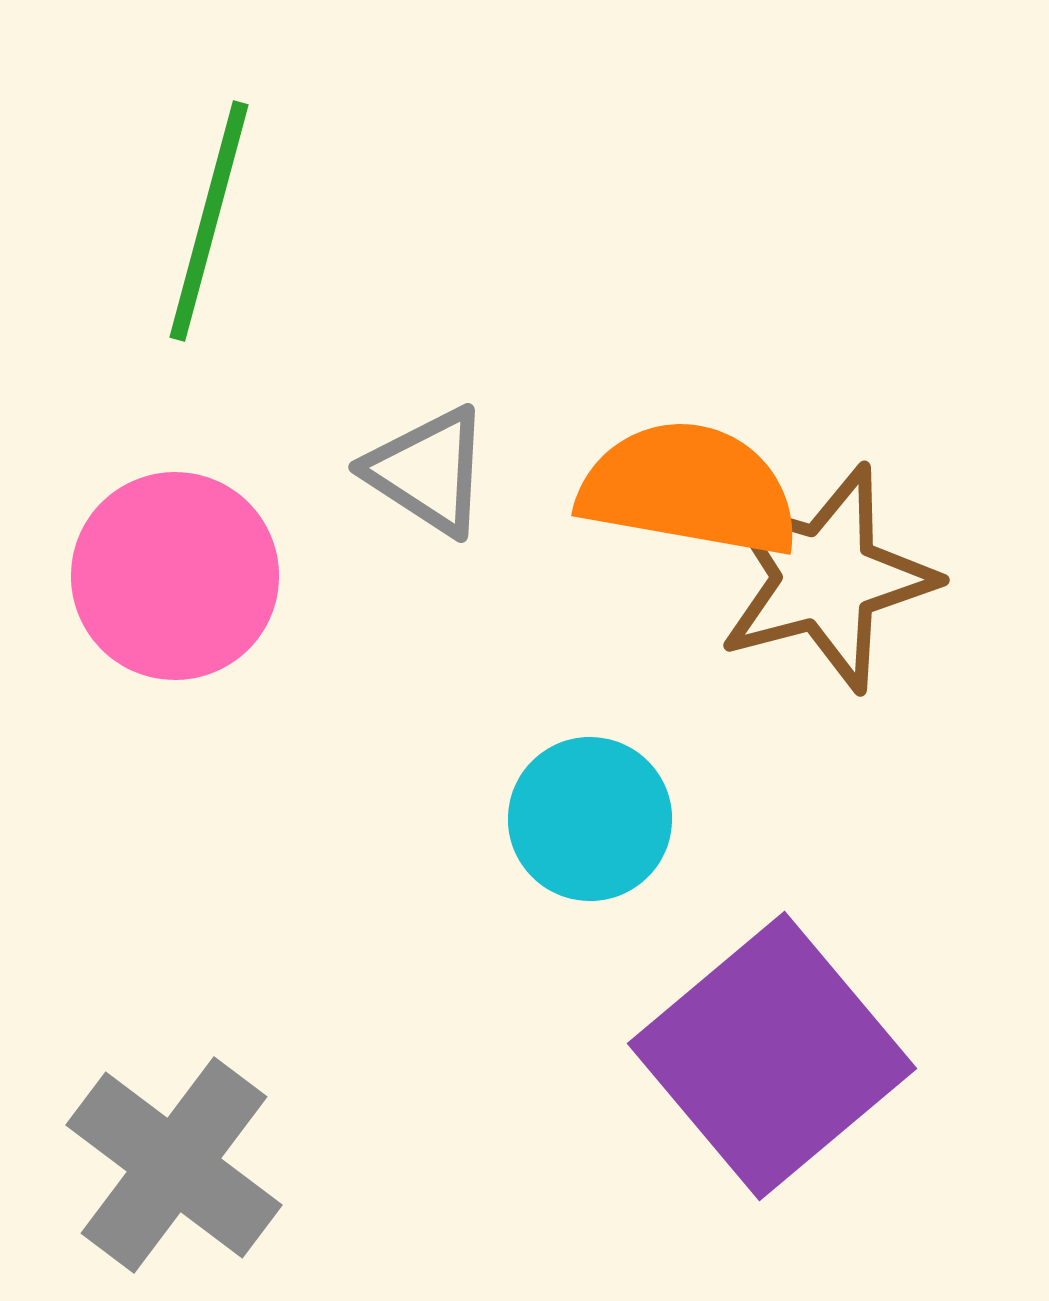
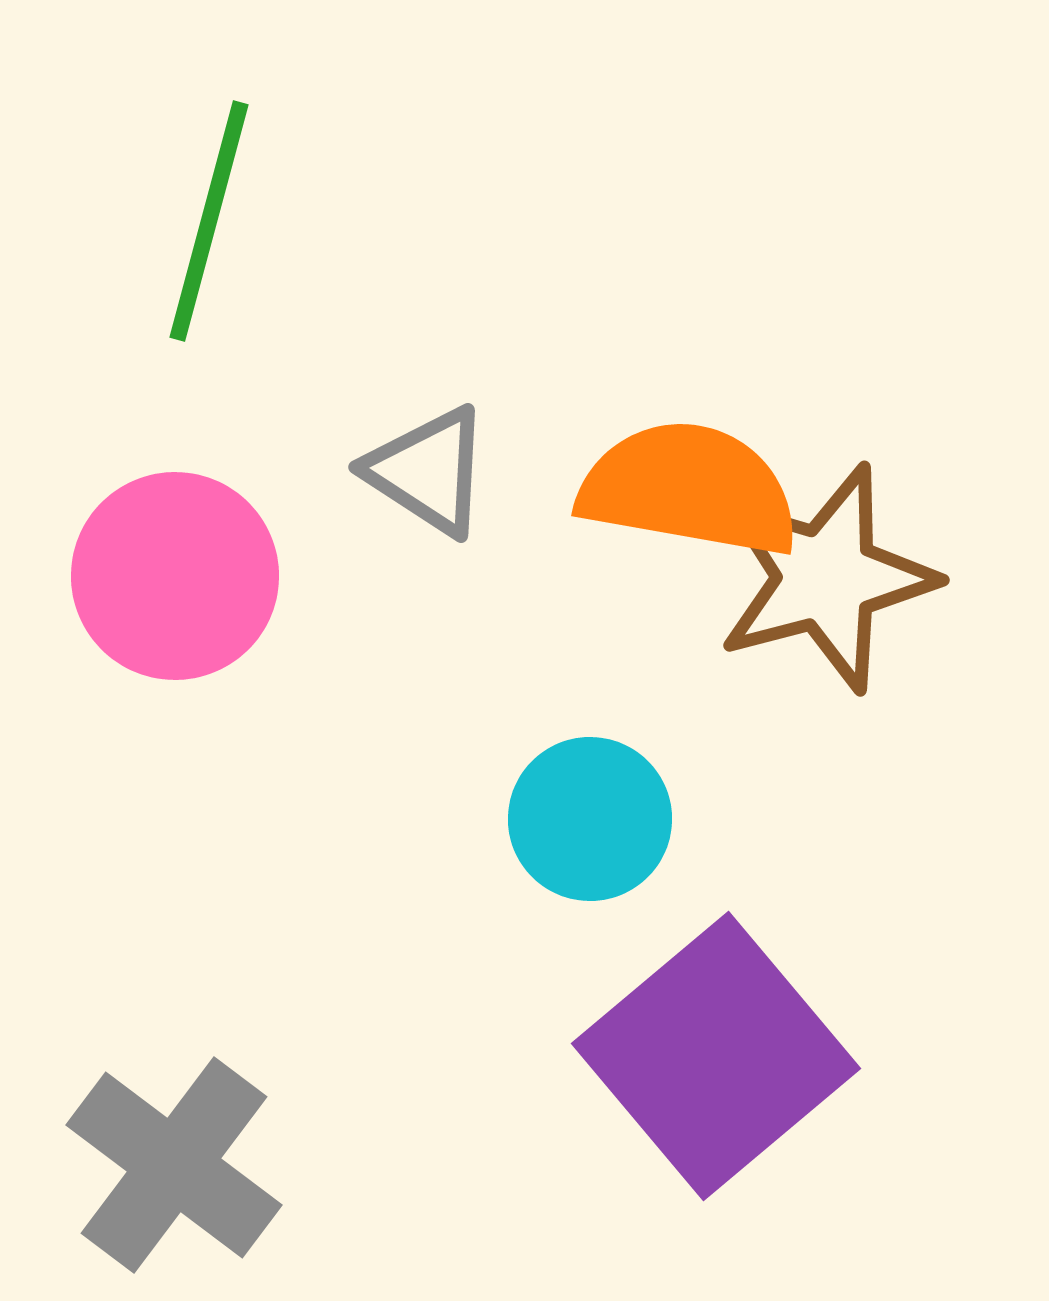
purple square: moved 56 px left
